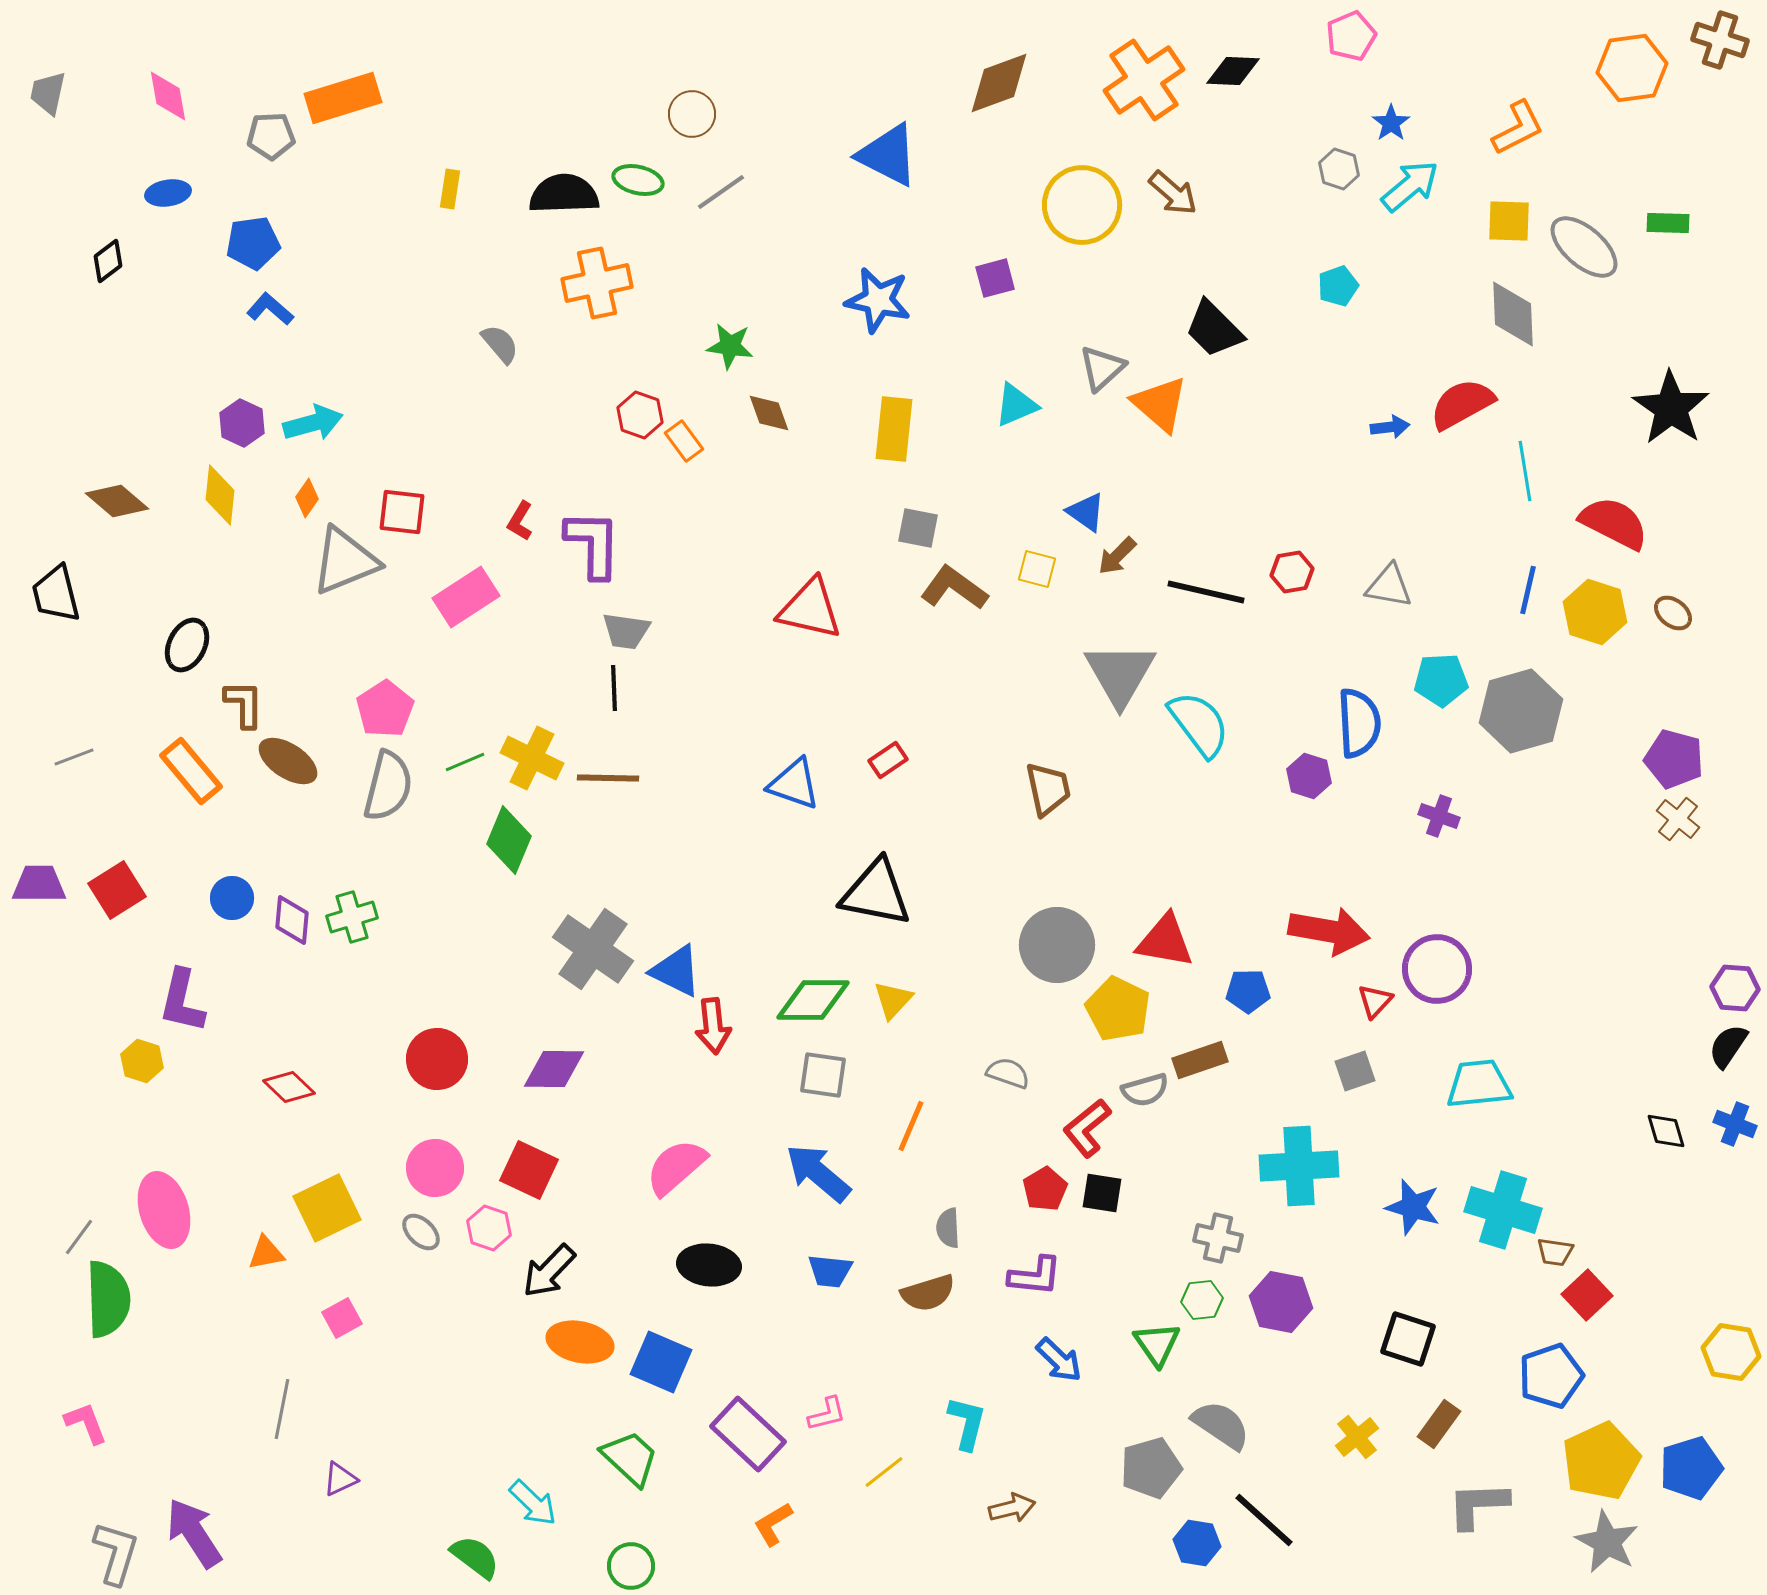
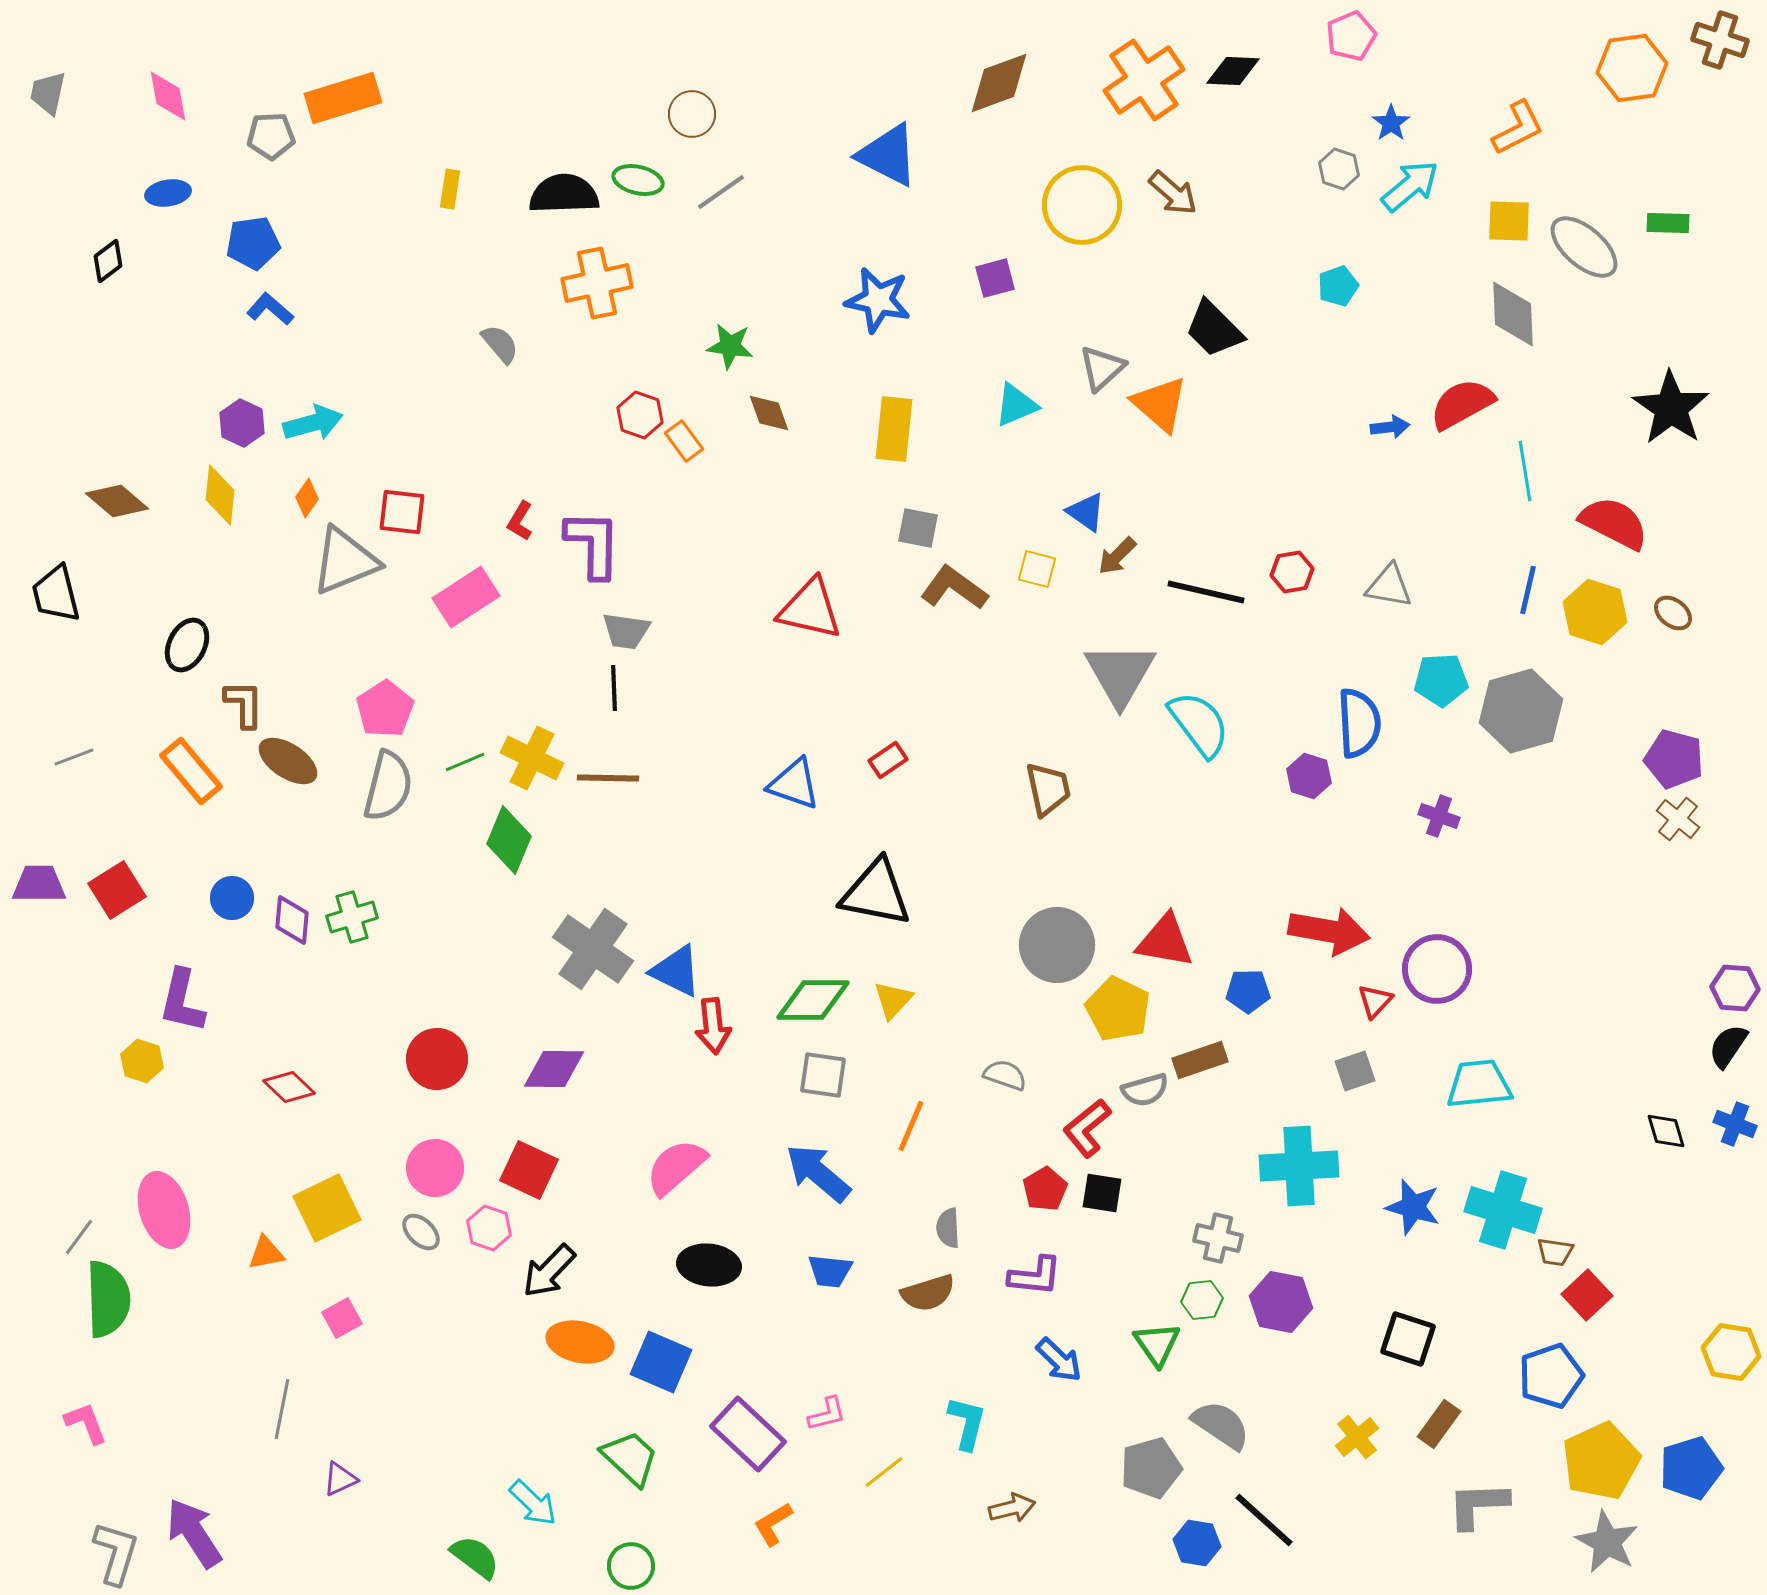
gray semicircle at (1008, 1073): moved 3 px left, 2 px down
